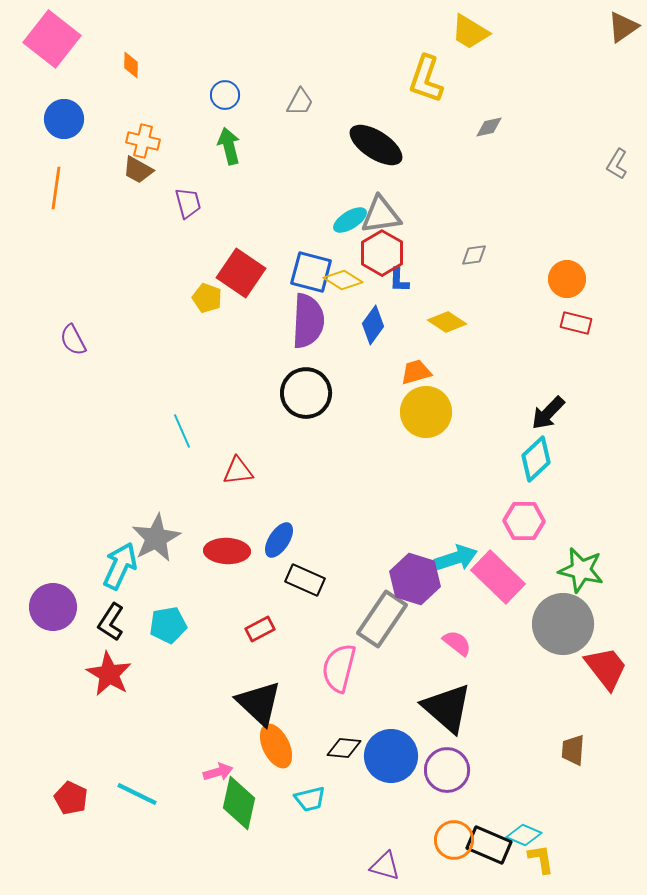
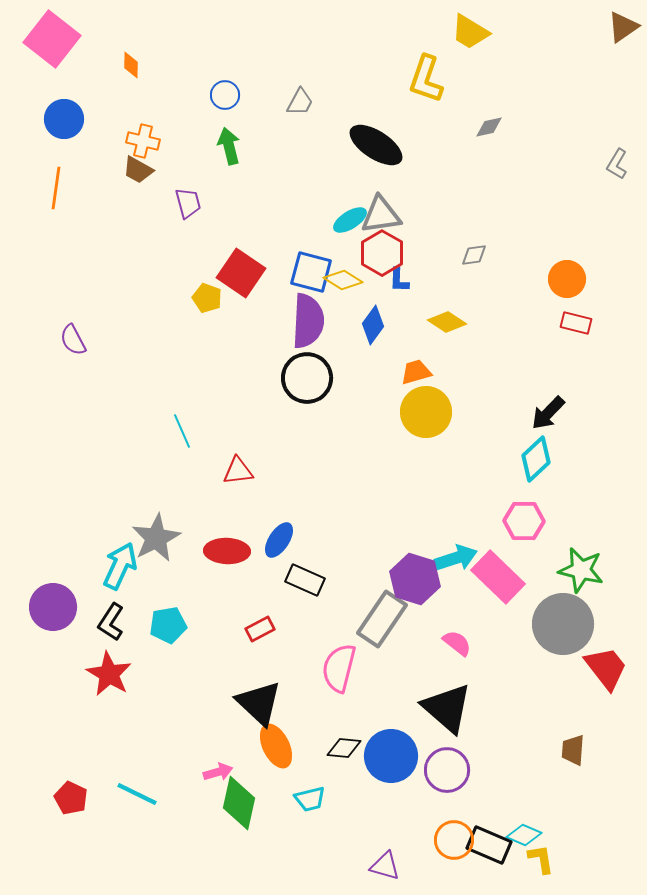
black circle at (306, 393): moved 1 px right, 15 px up
